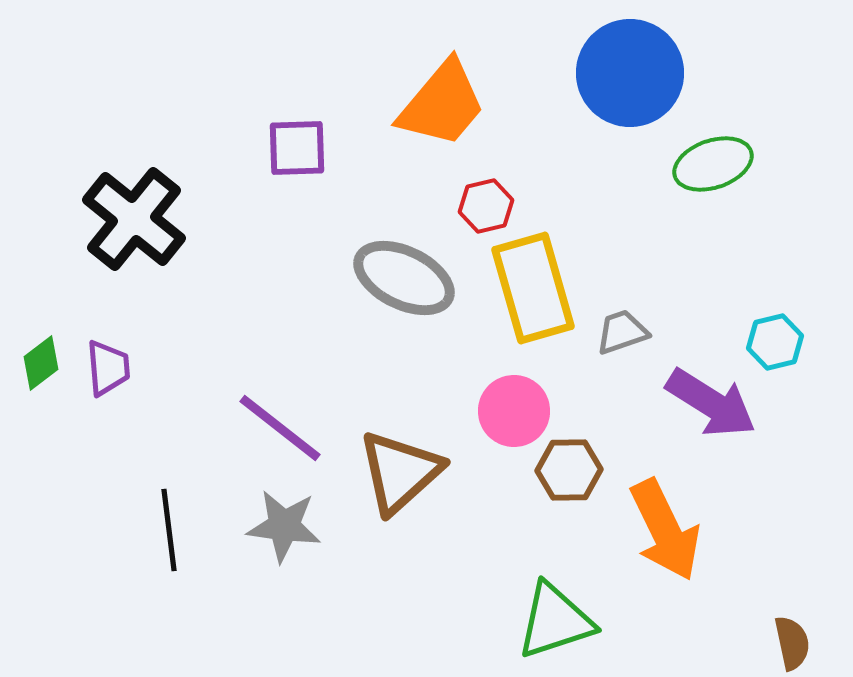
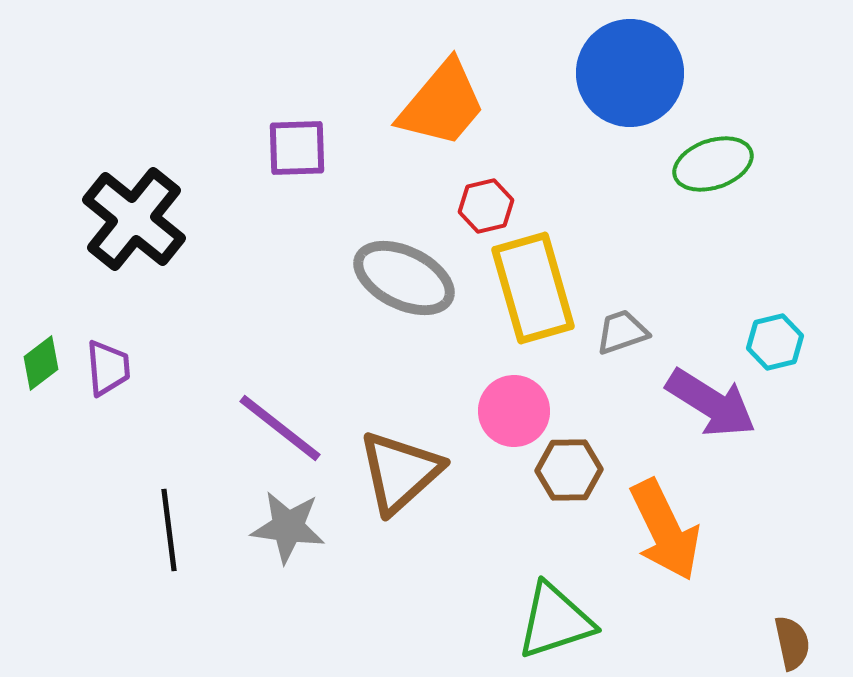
gray star: moved 4 px right, 1 px down
